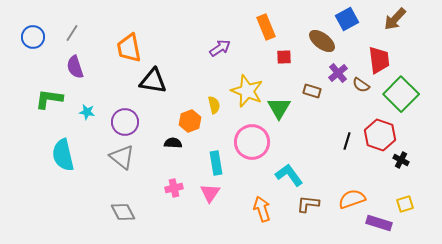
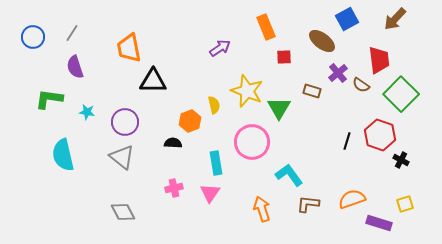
black triangle: rotated 8 degrees counterclockwise
